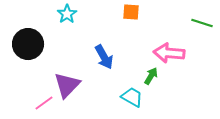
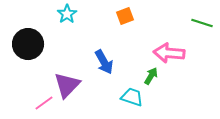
orange square: moved 6 px left, 4 px down; rotated 24 degrees counterclockwise
blue arrow: moved 5 px down
cyan trapezoid: rotated 10 degrees counterclockwise
